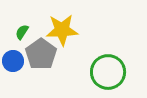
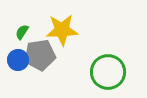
gray pentagon: moved 1 px left, 1 px down; rotated 28 degrees clockwise
blue circle: moved 5 px right, 1 px up
